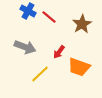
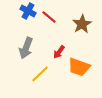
gray arrow: moved 1 px right, 1 px down; rotated 90 degrees clockwise
